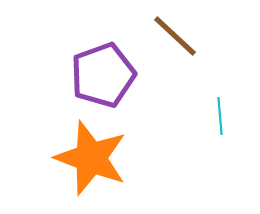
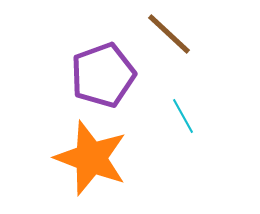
brown line: moved 6 px left, 2 px up
cyan line: moved 37 px left; rotated 24 degrees counterclockwise
